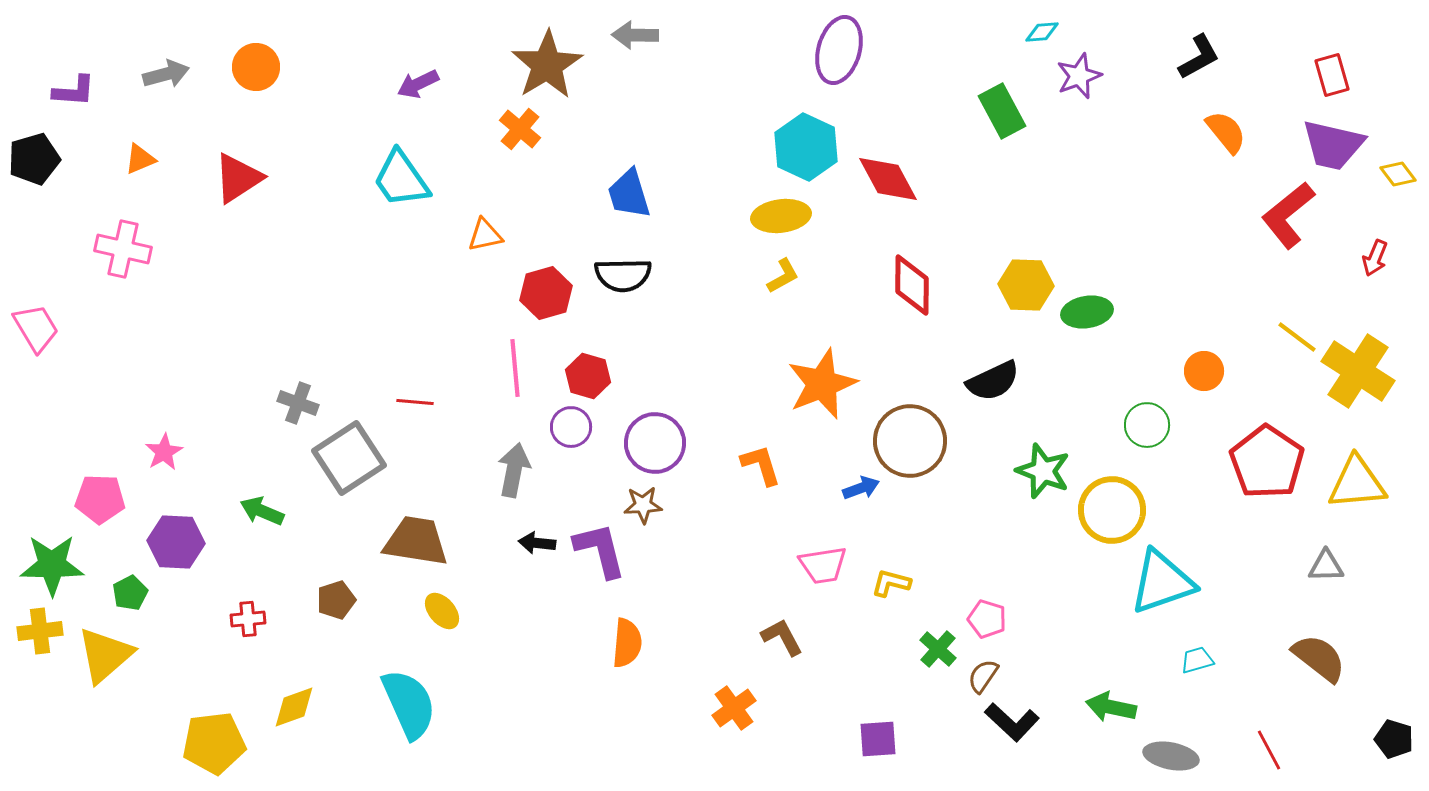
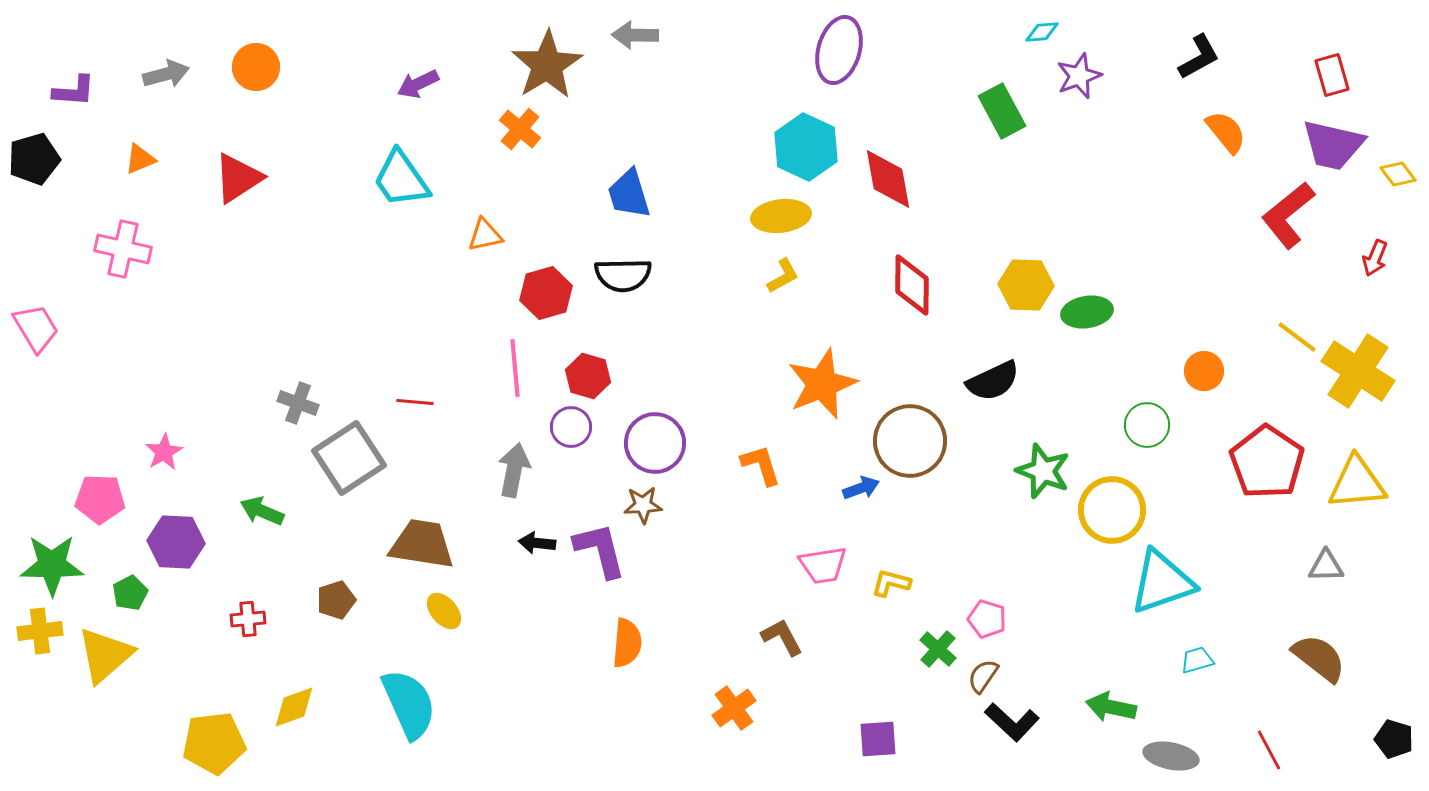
red diamond at (888, 179): rotated 18 degrees clockwise
brown trapezoid at (416, 541): moved 6 px right, 3 px down
yellow ellipse at (442, 611): moved 2 px right
